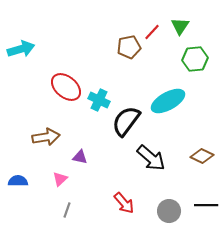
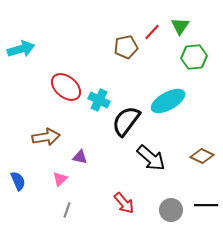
brown pentagon: moved 3 px left
green hexagon: moved 1 px left, 2 px up
blue semicircle: rotated 66 degrees clockwise
gray circle: moved 2 px right, 1 px up
